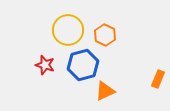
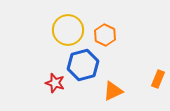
red star: moved 10 px right, 18 px down
orange triangle: moved 8 px right
